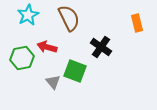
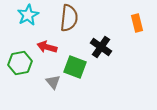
brown semicircle: rotated 32 degrees clockwise
green hexagon: moved 2 px left, 5 px down
green square: moved 4 px up
